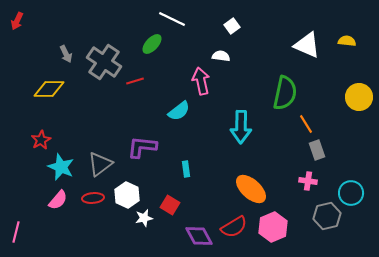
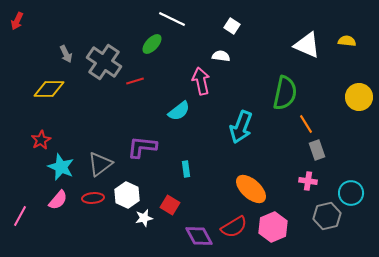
white square: rotated 21 degrees counterclockwise
cyan arrow: rotated 20 degrees clockwise
pink line: moved 4 px right, 16 px up; rotated 15 degrees clockwise
